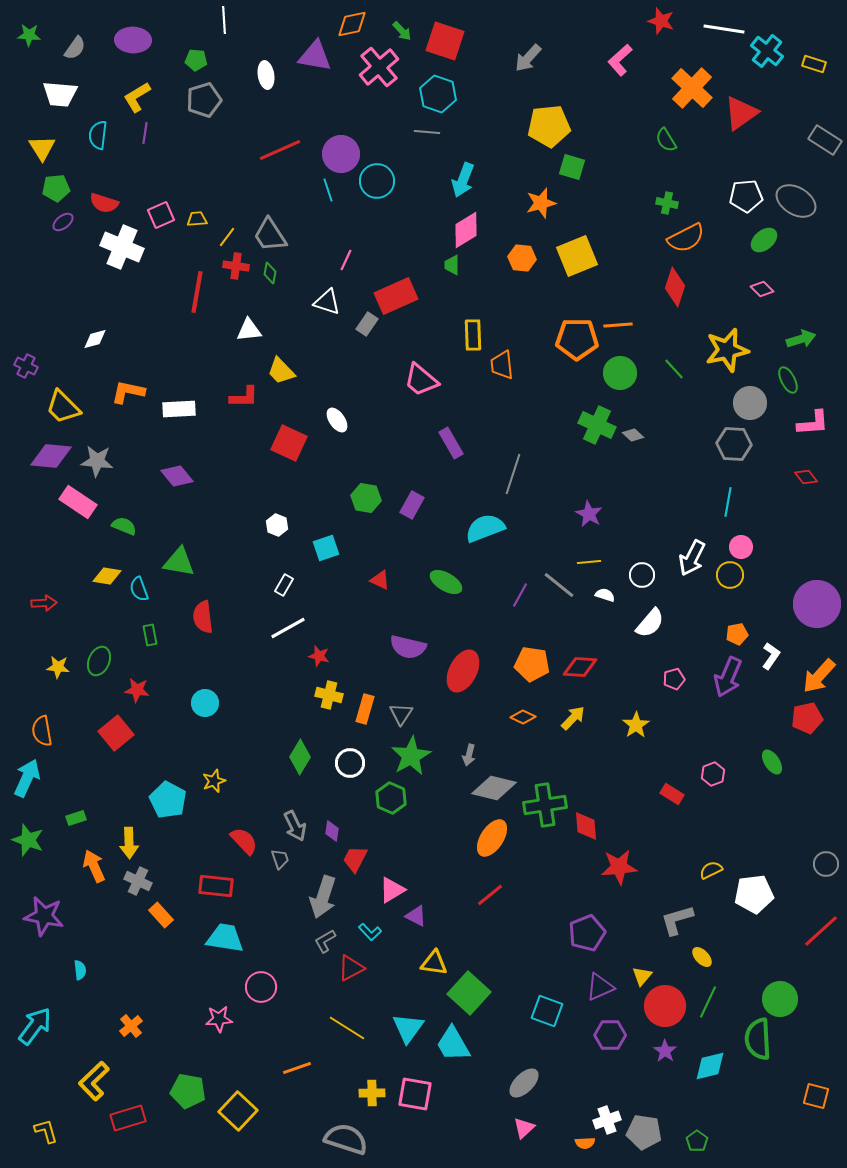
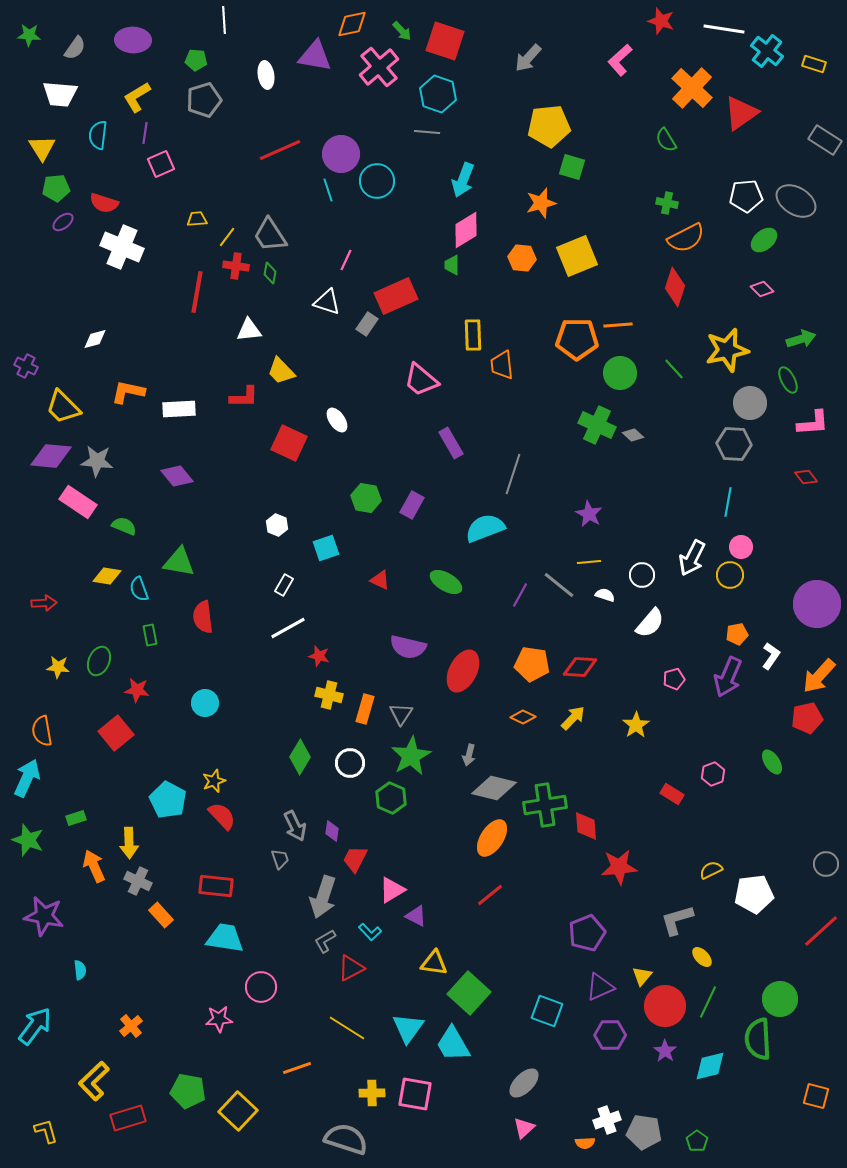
pink square at (161, 215): moved 51 px up
red semicircle at (244, 841): moved 22 px left, 25 px up
